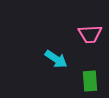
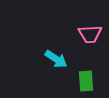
green rectangle: moved 4 px left
